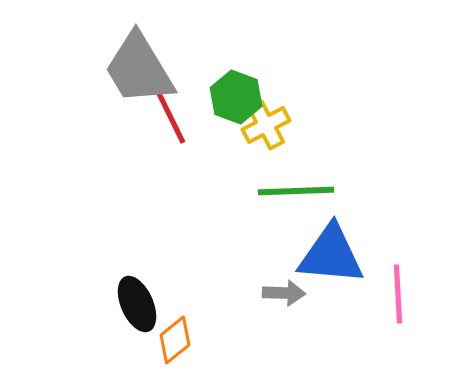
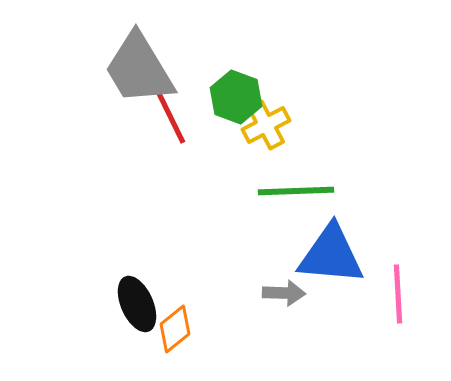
orange diamond: moved 11 px up
